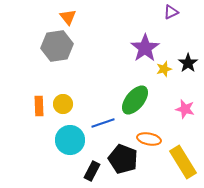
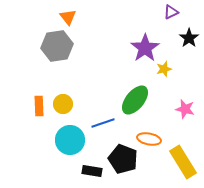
black star: moved 1 px right, 25 px up
black rectangle: rotated 72 degrees clockwise
